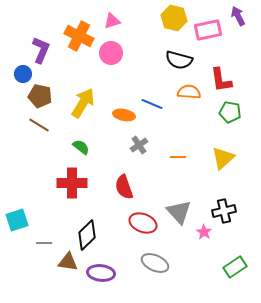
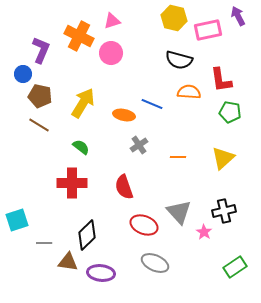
red ellipse: moved 1 px right, 2 px down
